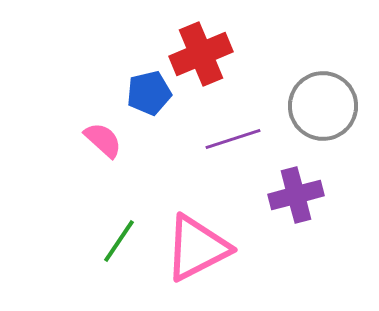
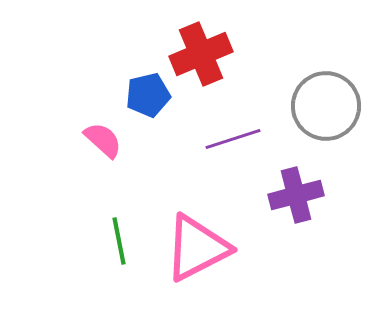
blue pentagon: moved 1 px left, 2 px down
gray circle: moved 3 px right
green line: rotated 45 degrees counterclockwise
